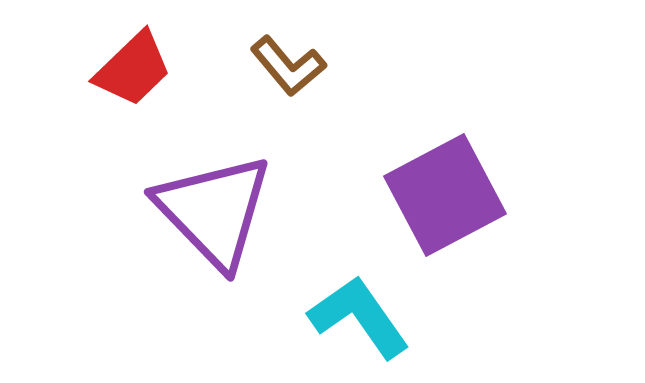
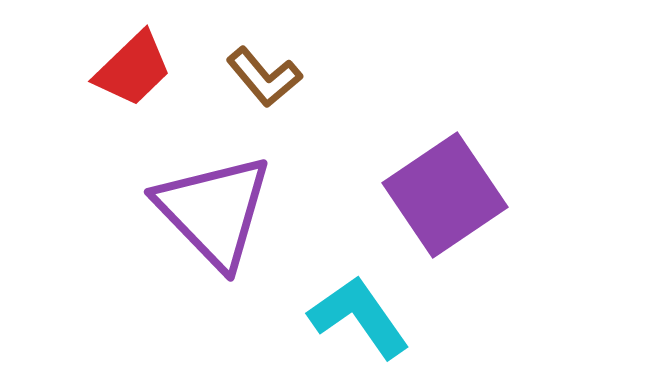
brown L-shape: moved 24 px left, 11 px down
purple square: rotated 6 degrees counterclockwise
